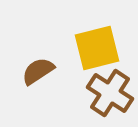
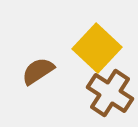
yellow square: rotated 33 degrees counterclockwise
